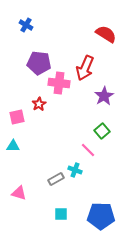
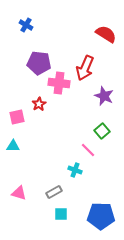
purple star: rotated 18 degrees counterclockwise
gray rectangle: moved 2 px left, 13 px down
